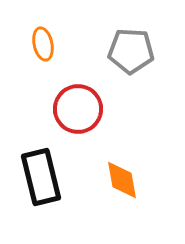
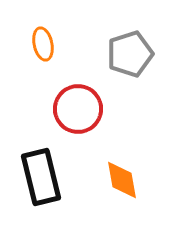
gray pentagon: moved 1 px left, 3 px down; rotated 21 degrees counterclockwise
